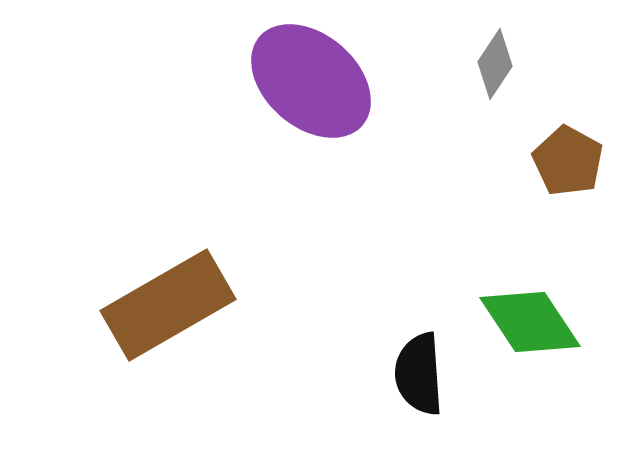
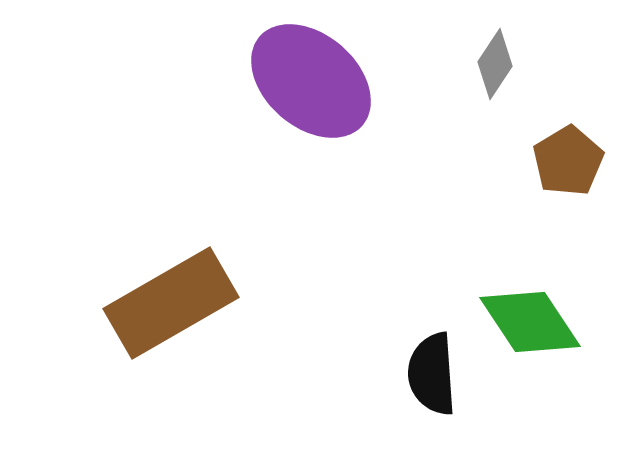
brown pentagon: rotated 12 degrees clockwise
brown rectangle: moved 3 px right, 2 px up
black semicircle: moved 13 px right
